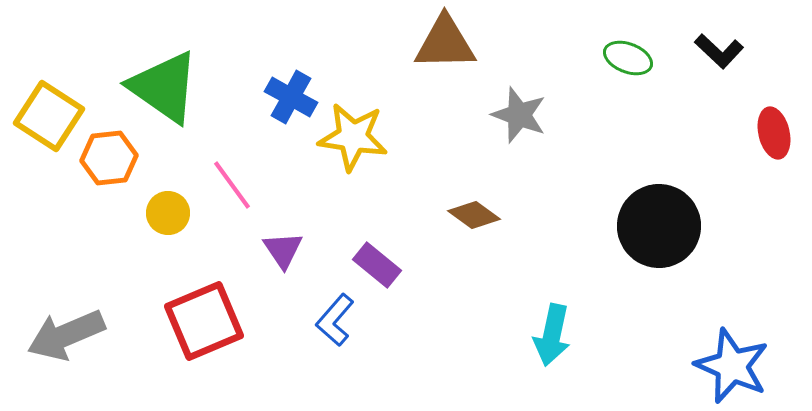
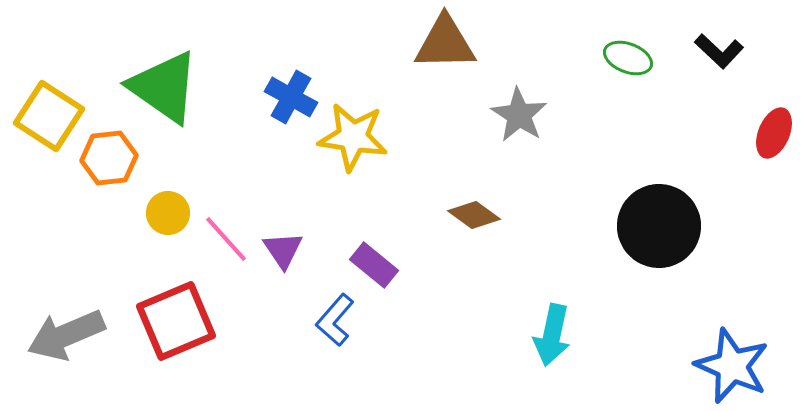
gray star: rotated 12 degrees clockwise
red ellipse: rotated 36 degrees clockwise
pink line: moved 6 px left, 54 px down; rotated 6 degrees counterclockwise
purple rectangle: moved 3 px left
red square: moved 28 px left
